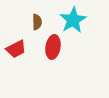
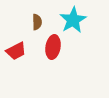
red trapezoid: moved 2 px down
